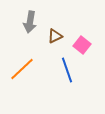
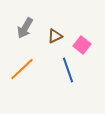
gray arrow: moved 5 px left, 6 px down; rotated 20 degrees clockwise
blue line: moved 1 px right
